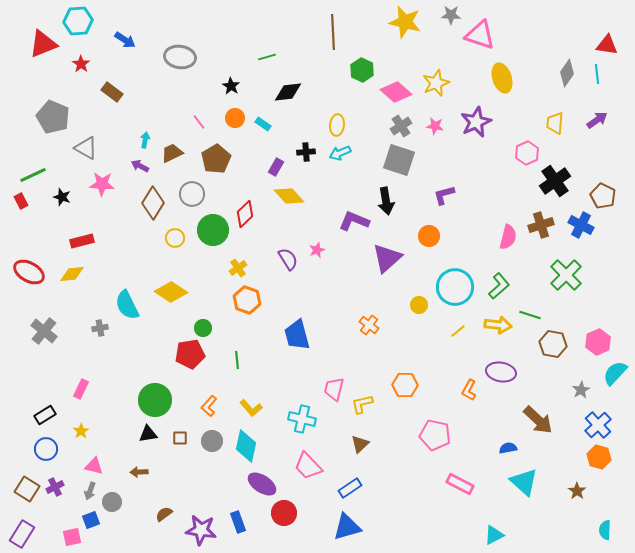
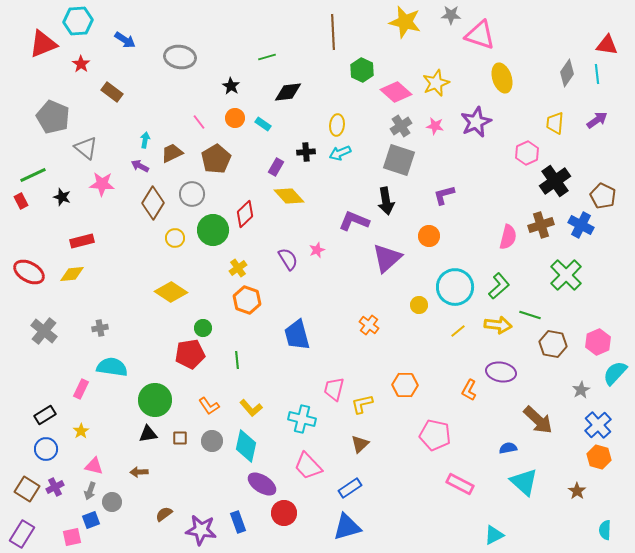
gray triangle at (86, 148): rotated 10 degrees clockwise
cyan semicircle at (127, 305): moved 15 px left, 62 px down; rotated 124 degrees clockwise
orange L-shape at (209, 406): rotated 75 degrees counterclockwise
